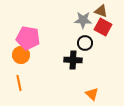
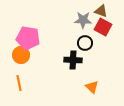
orange triangle: moved 7 px up
